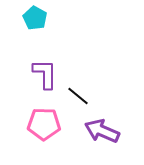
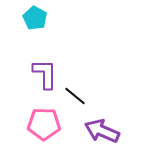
black line: moved 3 px left
